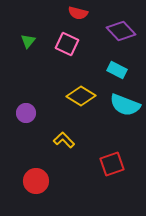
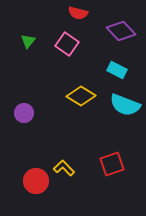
pink square: rotated 10 degrees clockwise
purple circle: moved 2 px left
yellow L-shape: moved 28 px down
